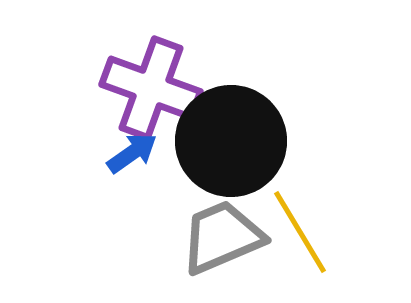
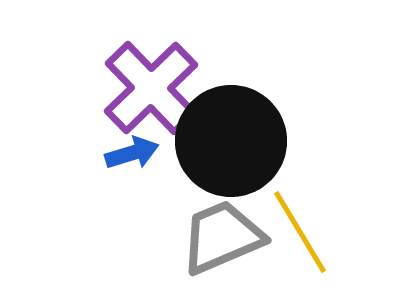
purple cross: rotated 26 degrees clockwise
blue arrow: rotated 18 degrees clockwise
